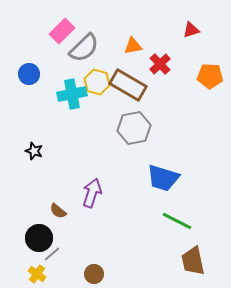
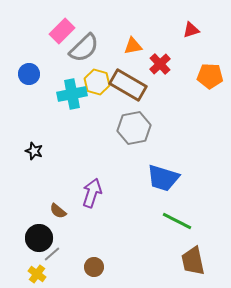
brown circle: moved 7 px up
